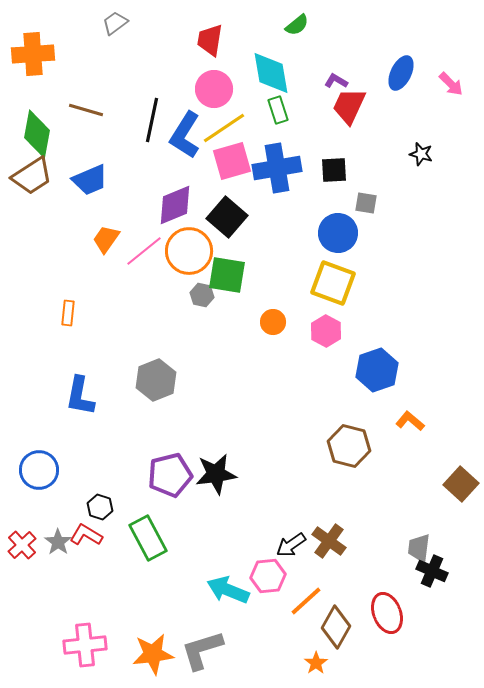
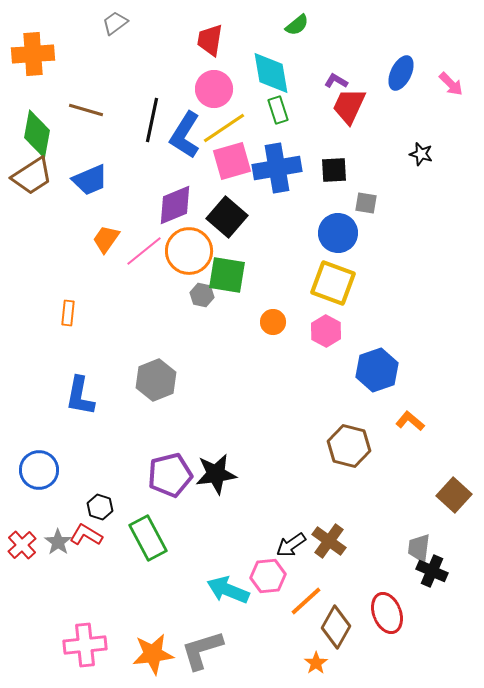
brown square at (461, 484): moved 7 px left, 11 px down
